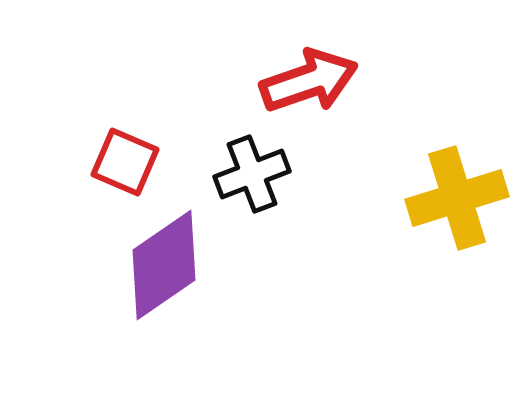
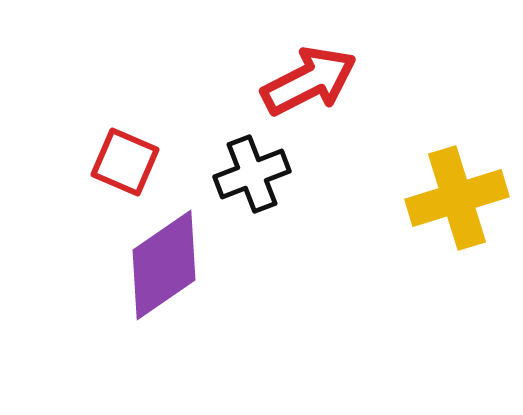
red arrow: rotated 8 degrees counterclockwise
